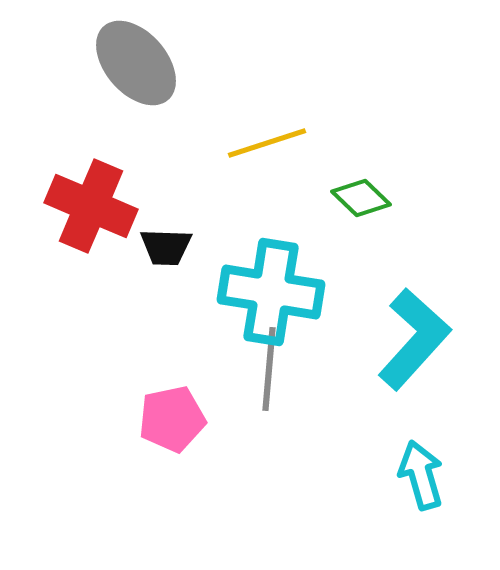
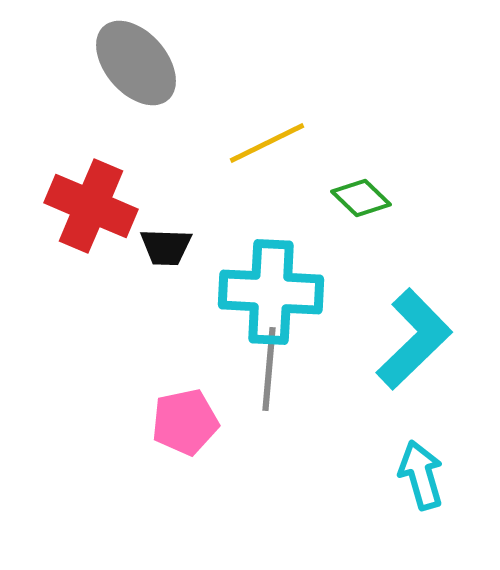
yellow line: rotated 8 degrees counterclockwise
cyan cross: rotated 6 degrees counterclockwise
cyan L-shape: rotated 4 degrees clockwise
pink pentagon: moved 13 px right, 3 px down
